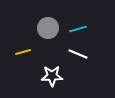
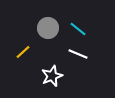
cyan line: rotated 54 degrees clockwise
yellow line: rotated 28 degrees counterclockwise
white star: rotated 20 degrees counterclockwise
